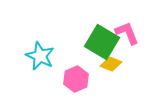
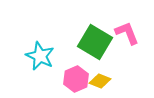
green square: moved 7 px left
yellow diamond: moved 11 px left, 17 px down
